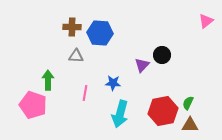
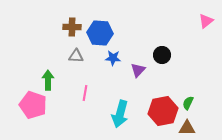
purple triangle: moved 4 px left, 5 px down
blue star: moved 25 px up
brown triangle: moved 3 px left, 3 px down
